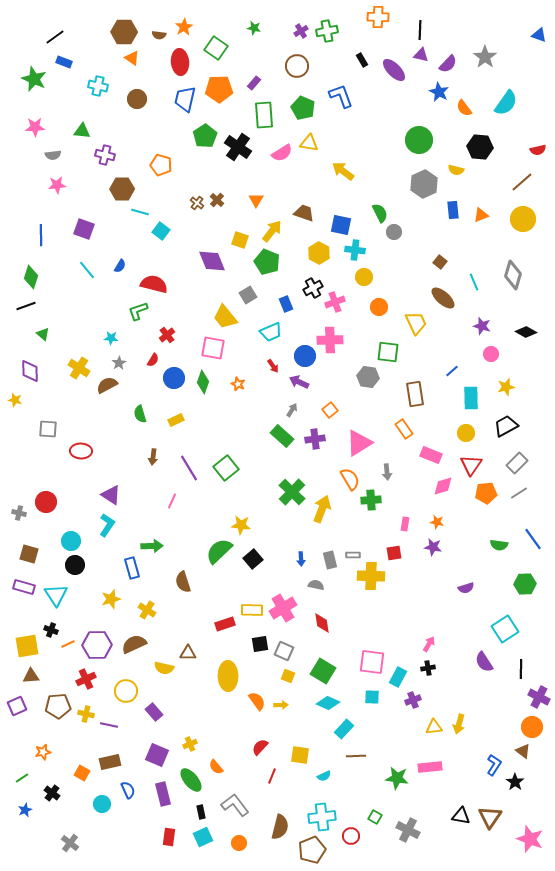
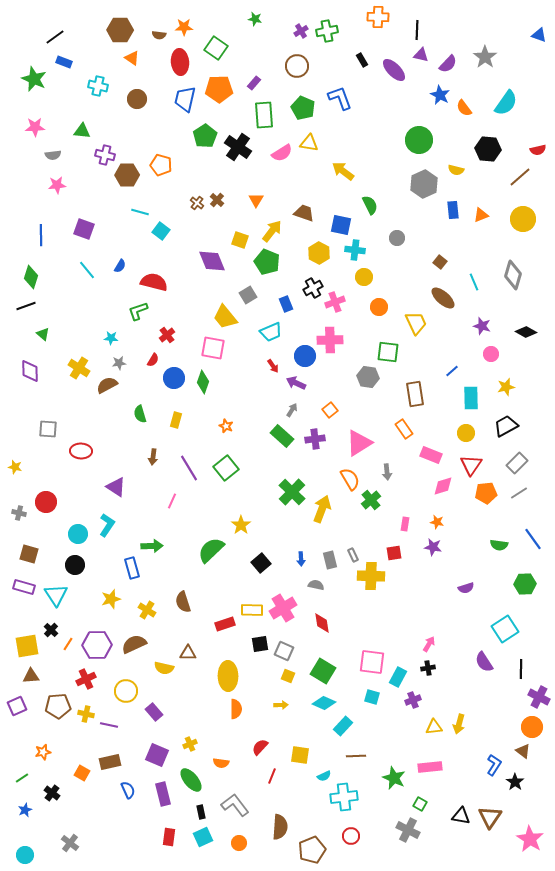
orange star at (184, 27): rotated 30 degrees clockwise
green star at (254, 28): moved 1 px right, 9 px up
black line at (420, 30): moved 3 px left
brown hexagon at (124, 32): moved 4 px left, 2 px up
blue star at (439, 92): moved 1 px right, 3 px down
blue L-shape at (341, 96): moved 1 px left, 2 px down
black hexagon at (480, 147): moved 8 px right, 2 px down
brown line at (522, 182): moved 2 px left, 5 px up
brown hexagon at (122, 189): moved 5 px right, 14 px up
green semicircle at (380, 213): moved 10 px left, 8 px up
gray circle at (394, 232): moved 3 px right, 6 px down
red semicircle at (154, 284): moved 2 px up
gray star at (119, 363): rotated 24 degrees clockwise
purple arrow at (299, 382): moved 3 px left, 1 px down
orange star at (238, 384): moved 12 px left, 42 px down
yellow star at (15, 400): moved 67 px down
yellow rectangle at (176, 420): rotated 49 degrees counterclockwise
purple triangle at (111, 495): moved 5 px right, 8 px up
green cross at (371, 500): rotated 36 degrees counterclockwise
yellow star at (241, 525): rotated 30 degrees clockwise
cyan circle at (71, 541): moved 7 px right, 7 px up
green semicircle at (219, 551): moved 8 px left, 1 px up
gray rectangle at (353, 555): rotated 64 degrees clockwise
black square at (253, 559): moved 8 px right, 4 px down
brown semicircle at (183, 582): moved 20 px down
black cross at (51, 630): rotated 24 degrees clockwise
orange line at (68, 644): rotated 32 degrees counterclockwise
cyan square at (372, 697): rotated 14 degrees clockwise
orange semicircle at (257, 701): moved 21 px left, 8 px down; rotated 36 degrees clockwise
cyan diamond at (328, 703): moved 4 px left
cyan rectangle at (344, 729): moved 1 px left, 3 px up
orange semicircle at (216, 767): moved 5 px right, 4 px up; rotated 42 degrees counterclockwise
green star at (397, 778): moved 3 px left; rotated 15 degrees clockwise
cyan circle at (102, 804): moved 77 px left, 51 px down
cyan cross at (322, 817): moved 22 px right, 20 px up
green square at (375, 817): moved 45 px right, 13 px up
brown semicircle at (280, 827): rotated 10 degrees counterclockwise
pink star at (530, 839): rotated 12 degrees clockwise
